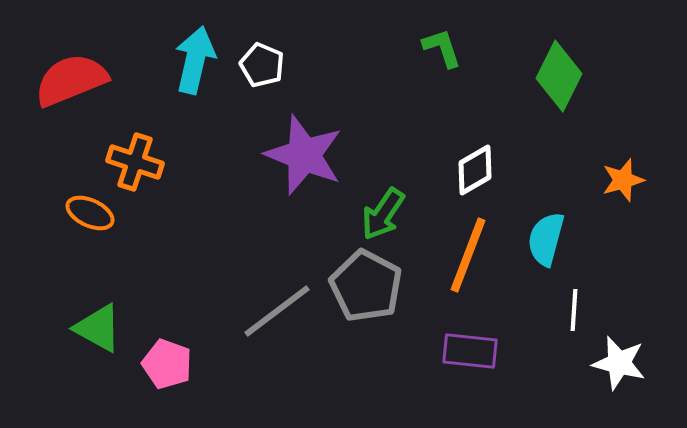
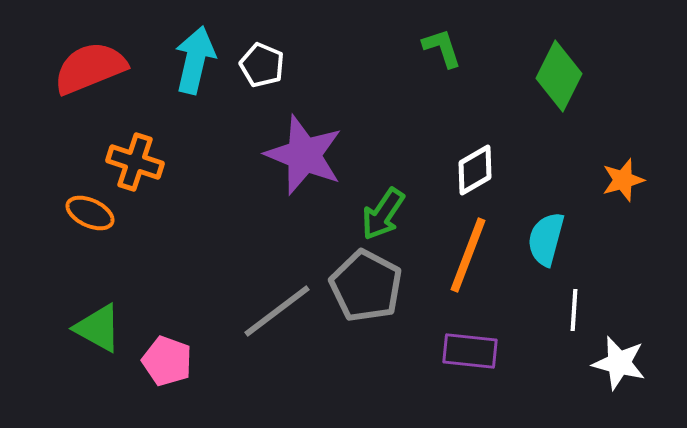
red semicircle: moved 19 px right, 12 px up
pink pentagon: moved 3 px up
